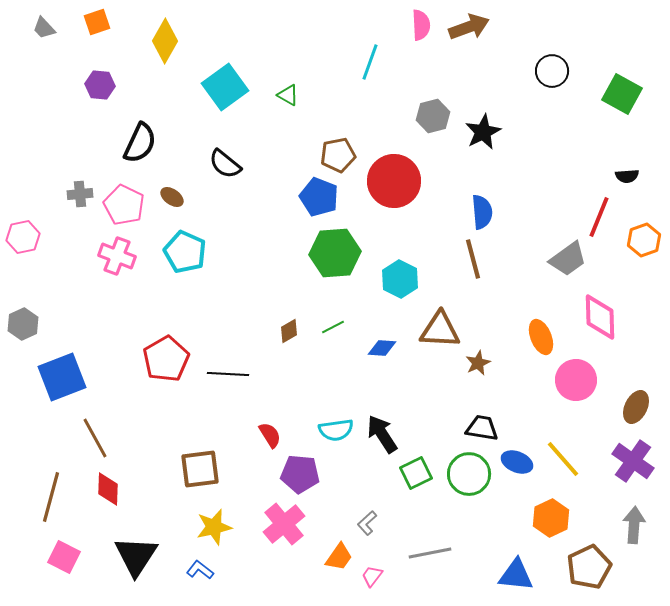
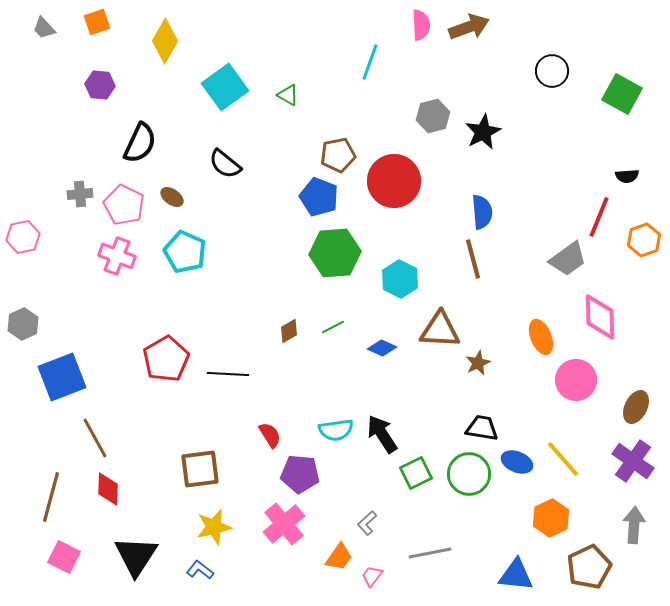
blue diamond at (382, 348): rotated 20 degrees clockwise
